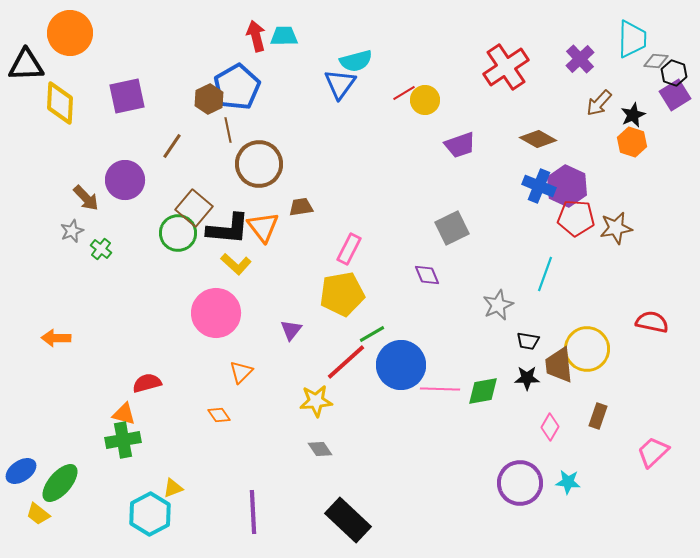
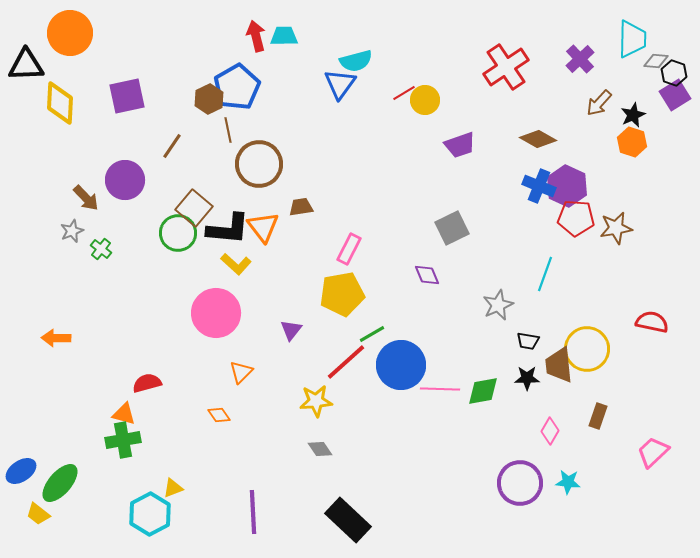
pink diamond at (550, 427): moved 4 px down
